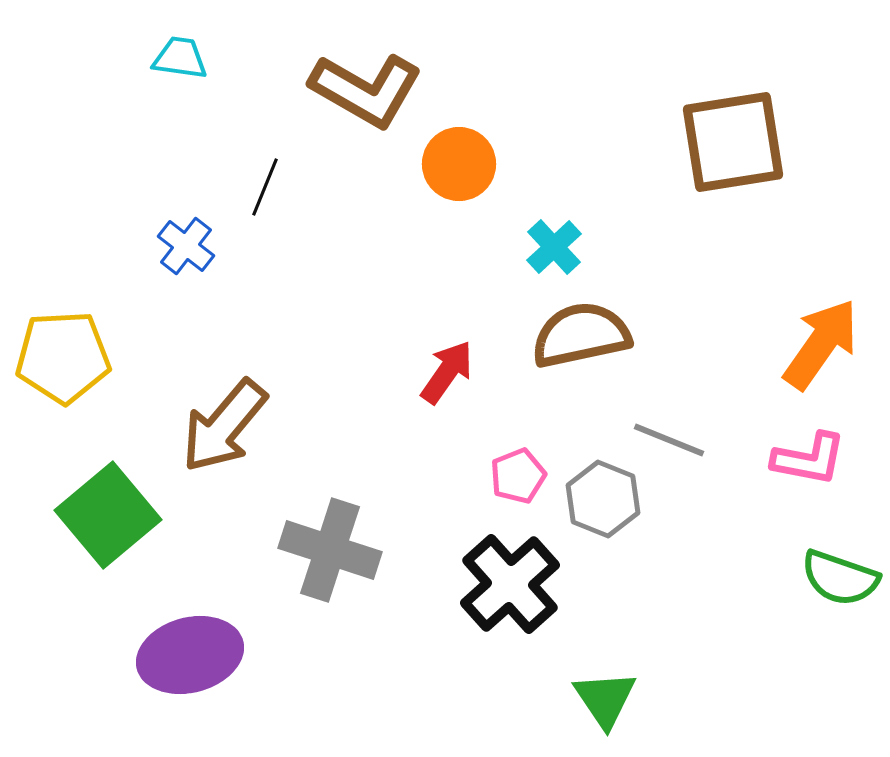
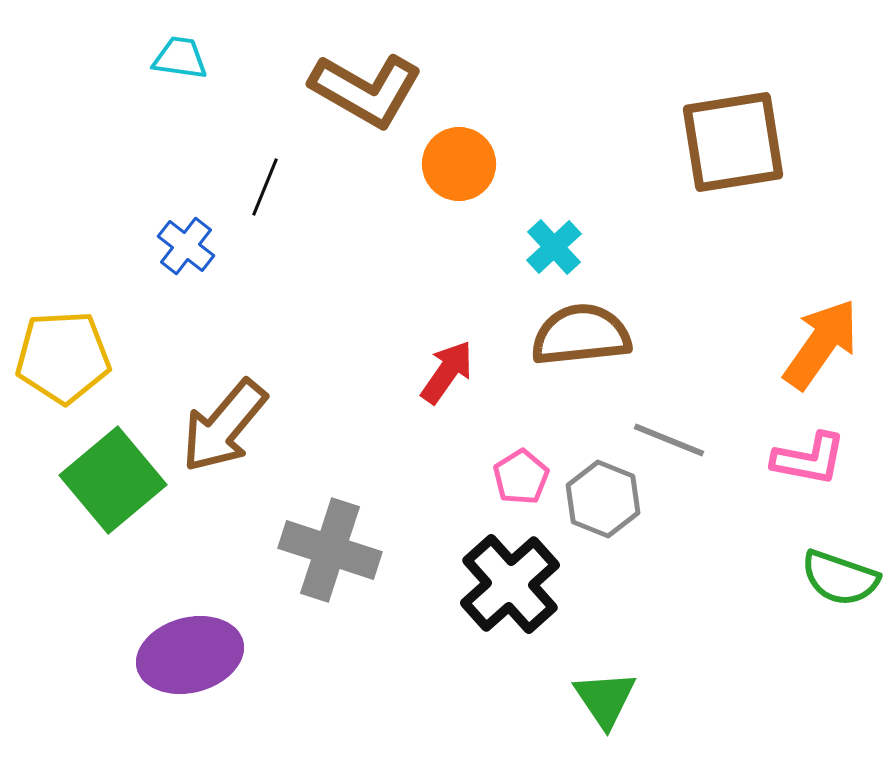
brown semicircle: rotated 6 degrees clockwise
pink pentagon: moved 3 px right, 1 px down; rotated 10 degrees counterclockwise
green square: moved 5 px right, 35 px up
